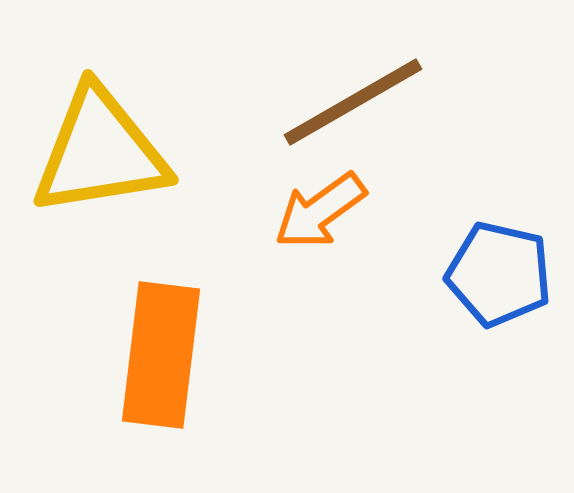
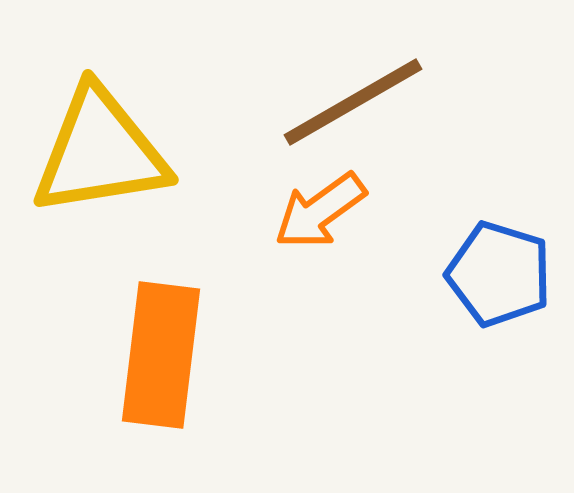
blue pentagon: rotated 4 degrees clockwise
